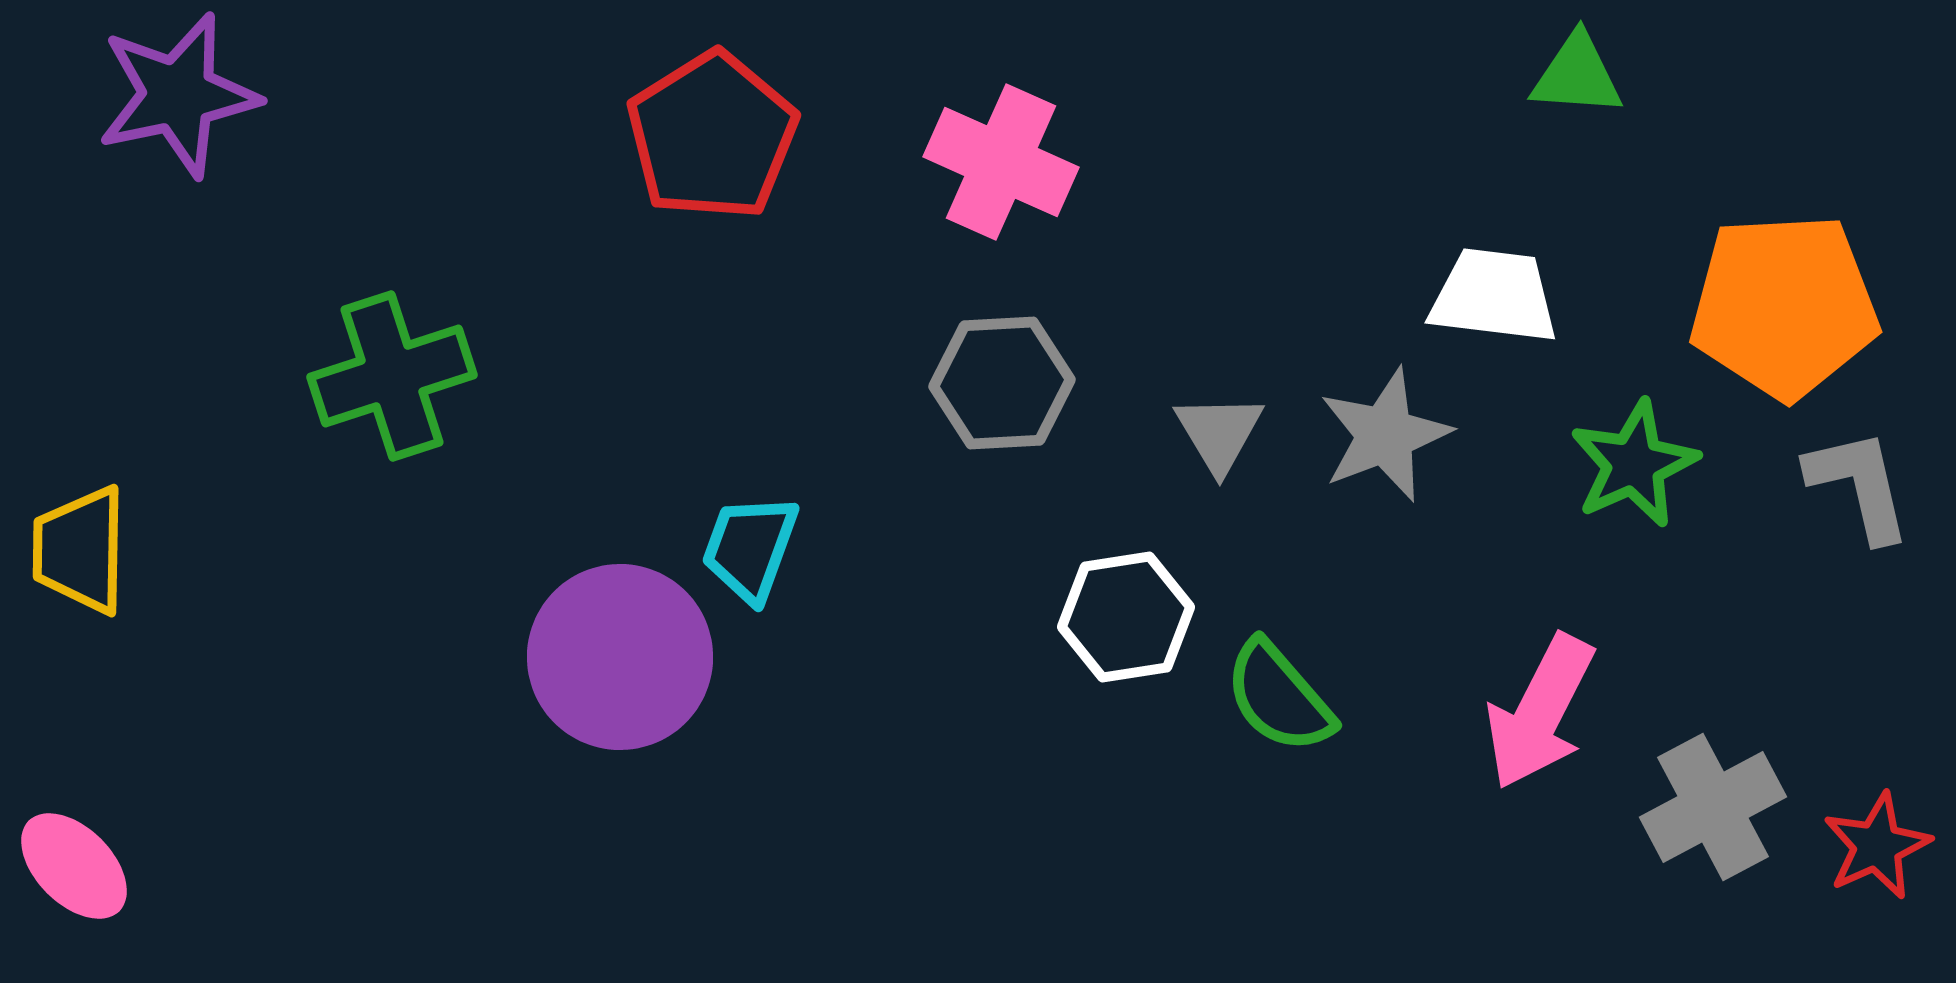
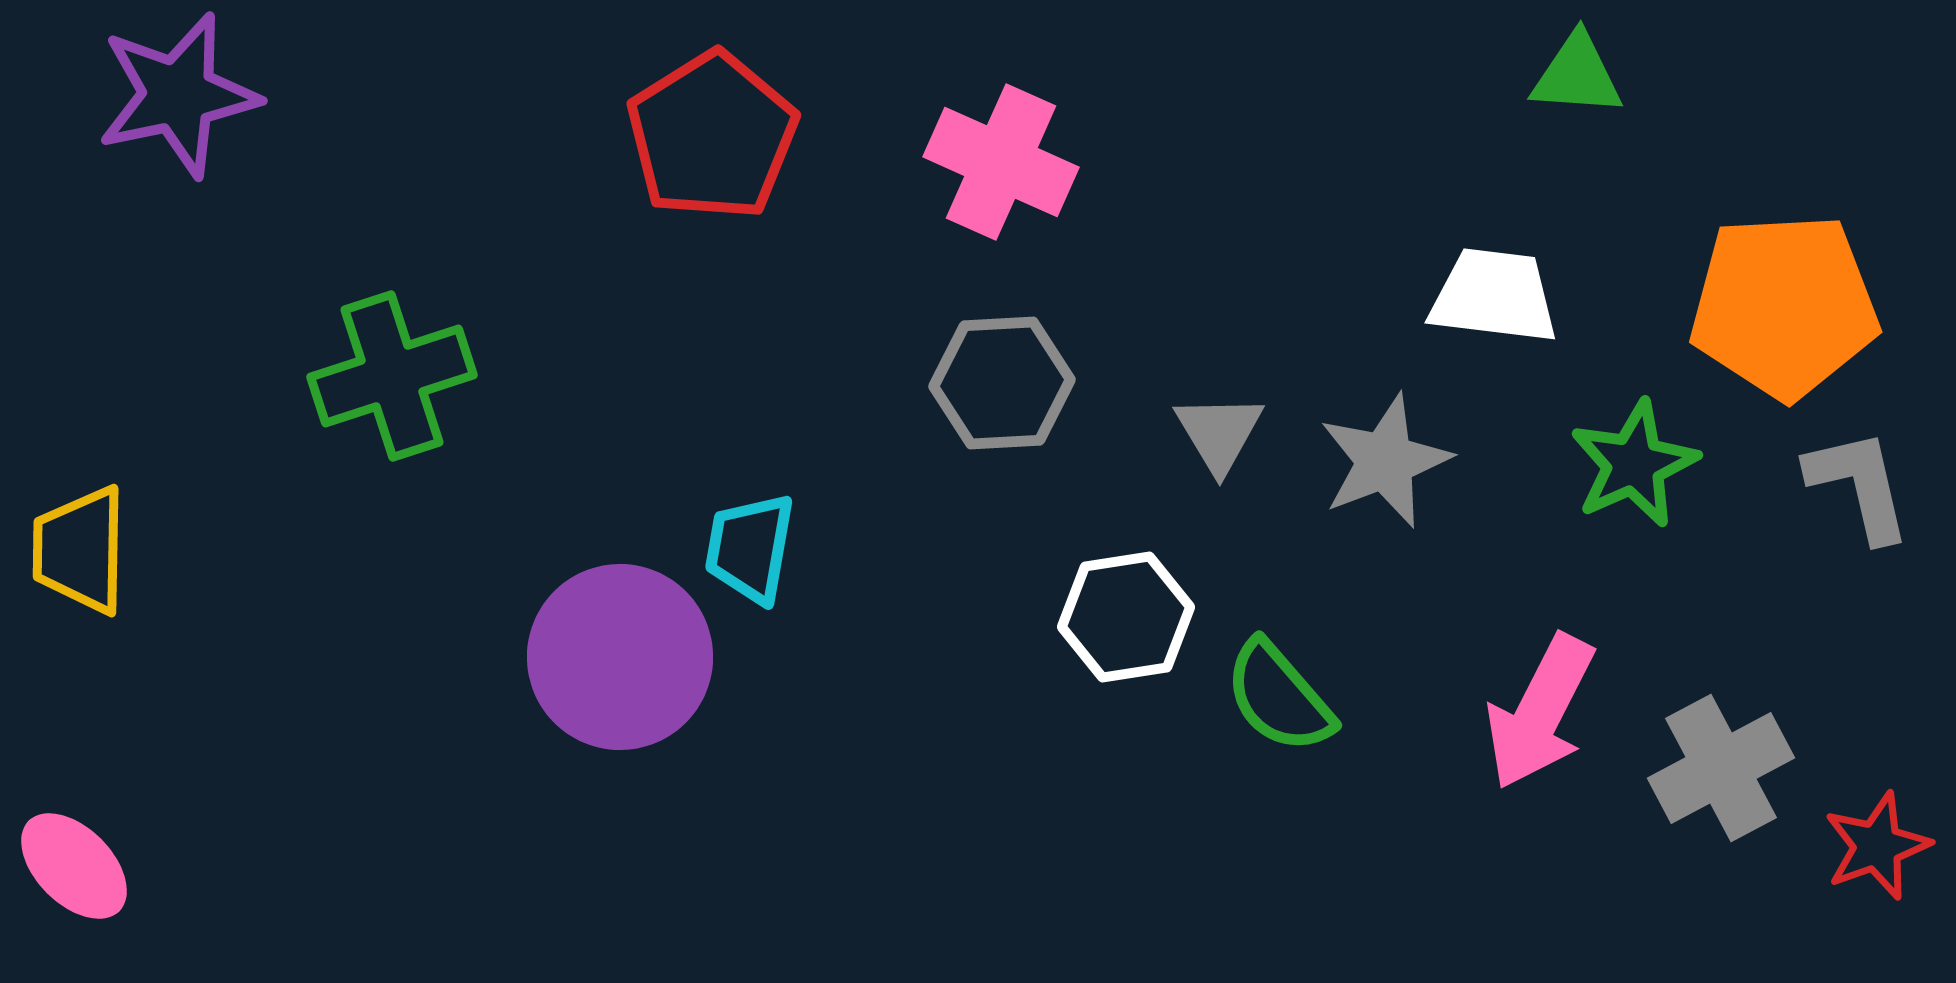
gray star: moved 26 px down
cyan trapezoid: rotated 10 degrees counterclockwise
gray cross: moved 8 px right, 39 px up
red star: rotated 4 degrees clockwise
